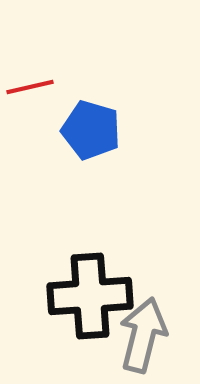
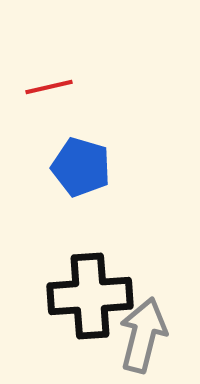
red line: moved 19 px right
blue pentagon: moved 10 px left, 37 px down
